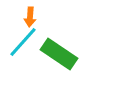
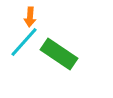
cyan line: moved 1 px right
